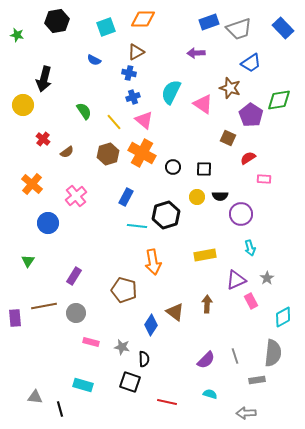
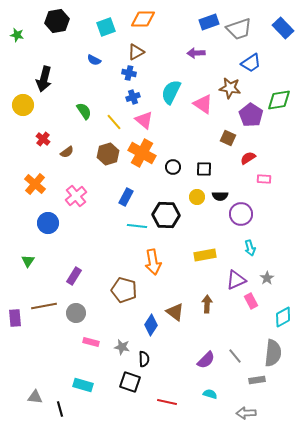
brown star at (230, 88): rotated 10 degrees counterclockwise
orange cross at (32, 184): moved 3 px right
black hexagon at (166, 215): rotated 20 degrees clockwise
gray line at (235, 356): rotated 21 degrees counterclockwise
